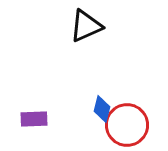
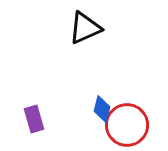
black triangle: moved 1 px left, 2 px down
purple rectangle: rotated 76 degrees clockwise
